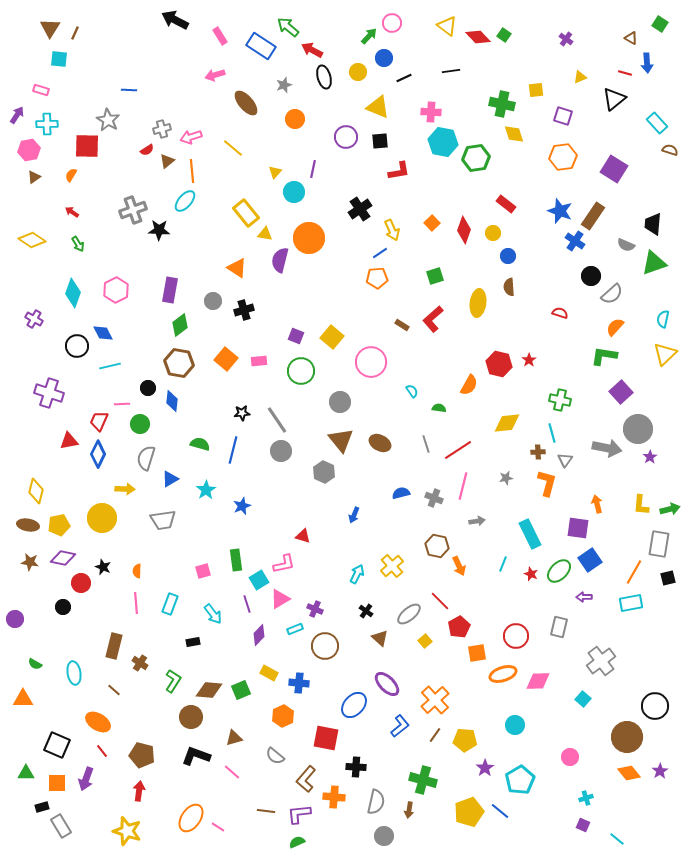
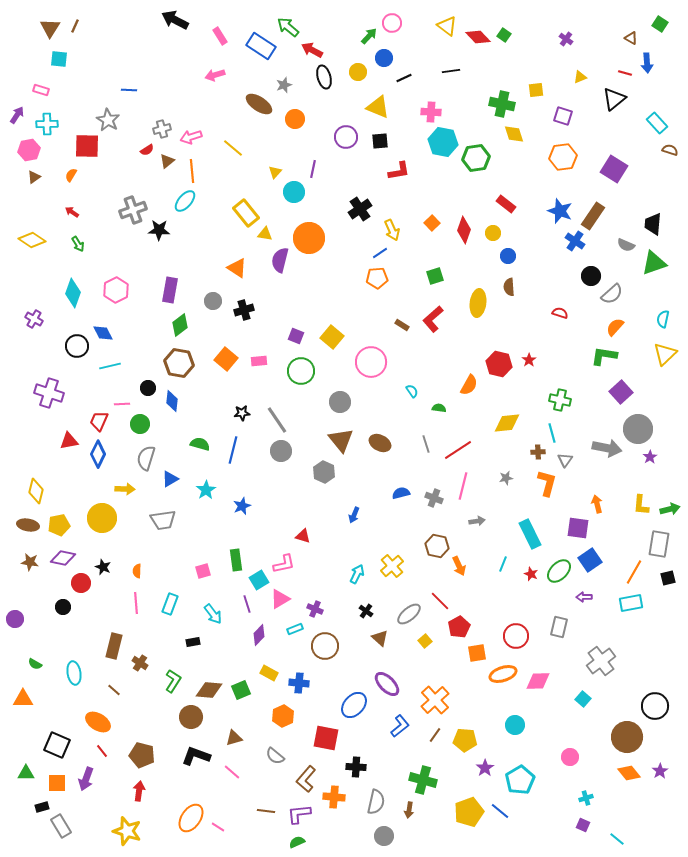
brown line at (75, 33): moved 7 px up
brown ellipse at (246, 103): moved 13 px right, 1 px down; rotated 16 degrees counterclockwise
